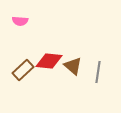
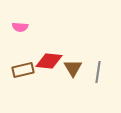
pink semicircle: moved 6 px down
brown triangle: moved 2 px down; rotated 18 degrees clockwise
brown rectangle: rotated 30 degrees clockwise
